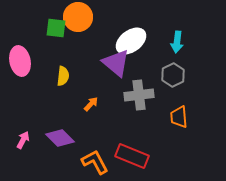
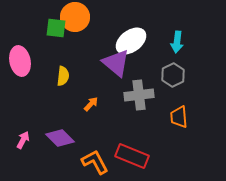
orange circle: moved 3 px left
